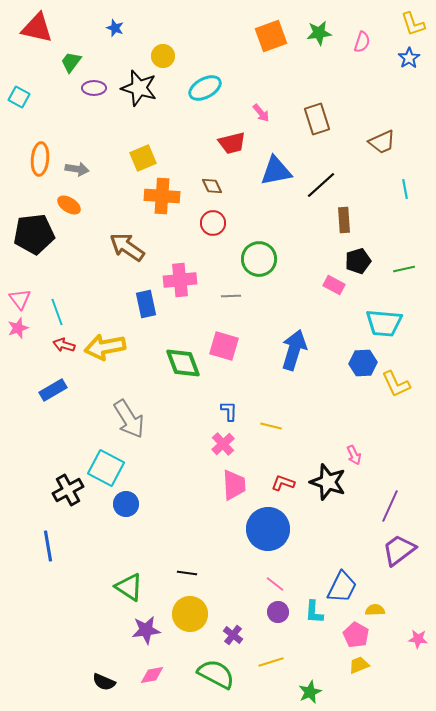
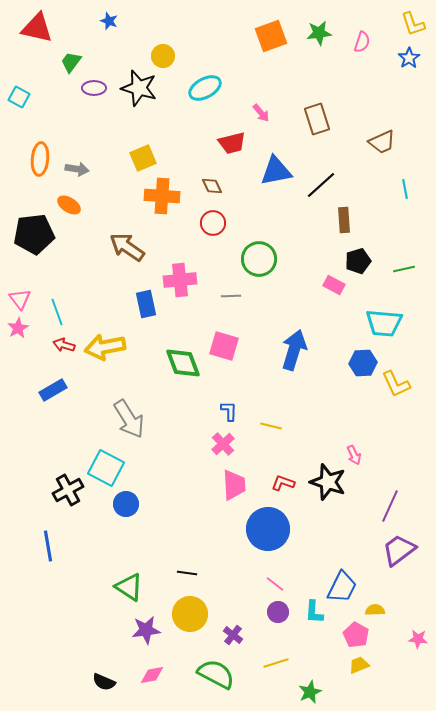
blue star at (115, 28): moved 6 px left, 7 px up
pink star at (18, 328): rotated 10 degrees counterclockwise
yellow line at (271, 662): moved 5 px right, 1 px down
